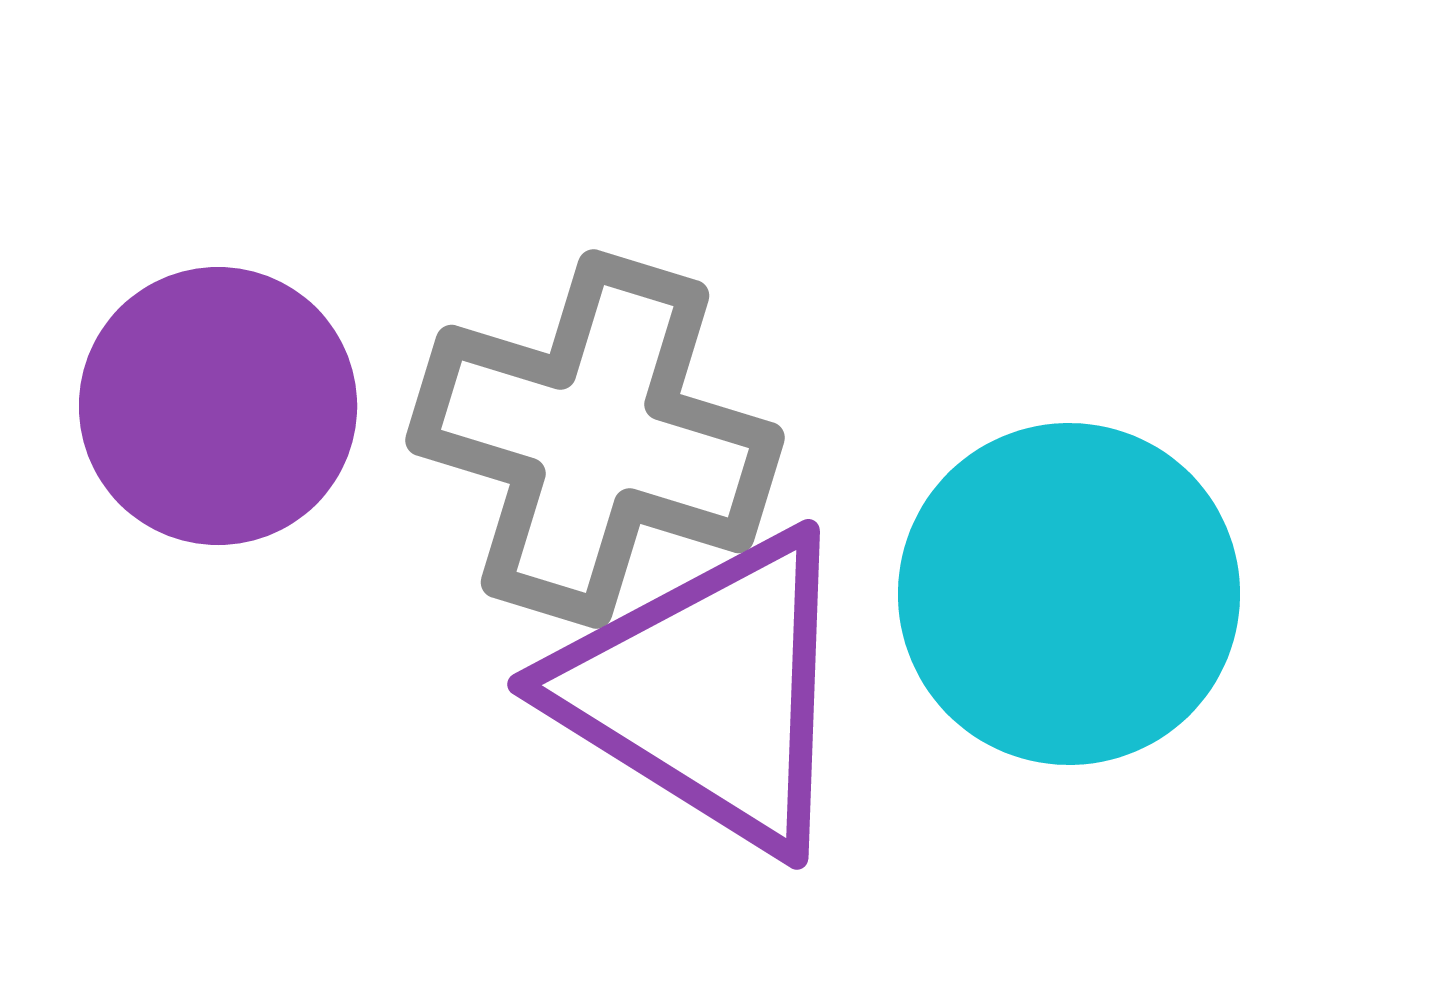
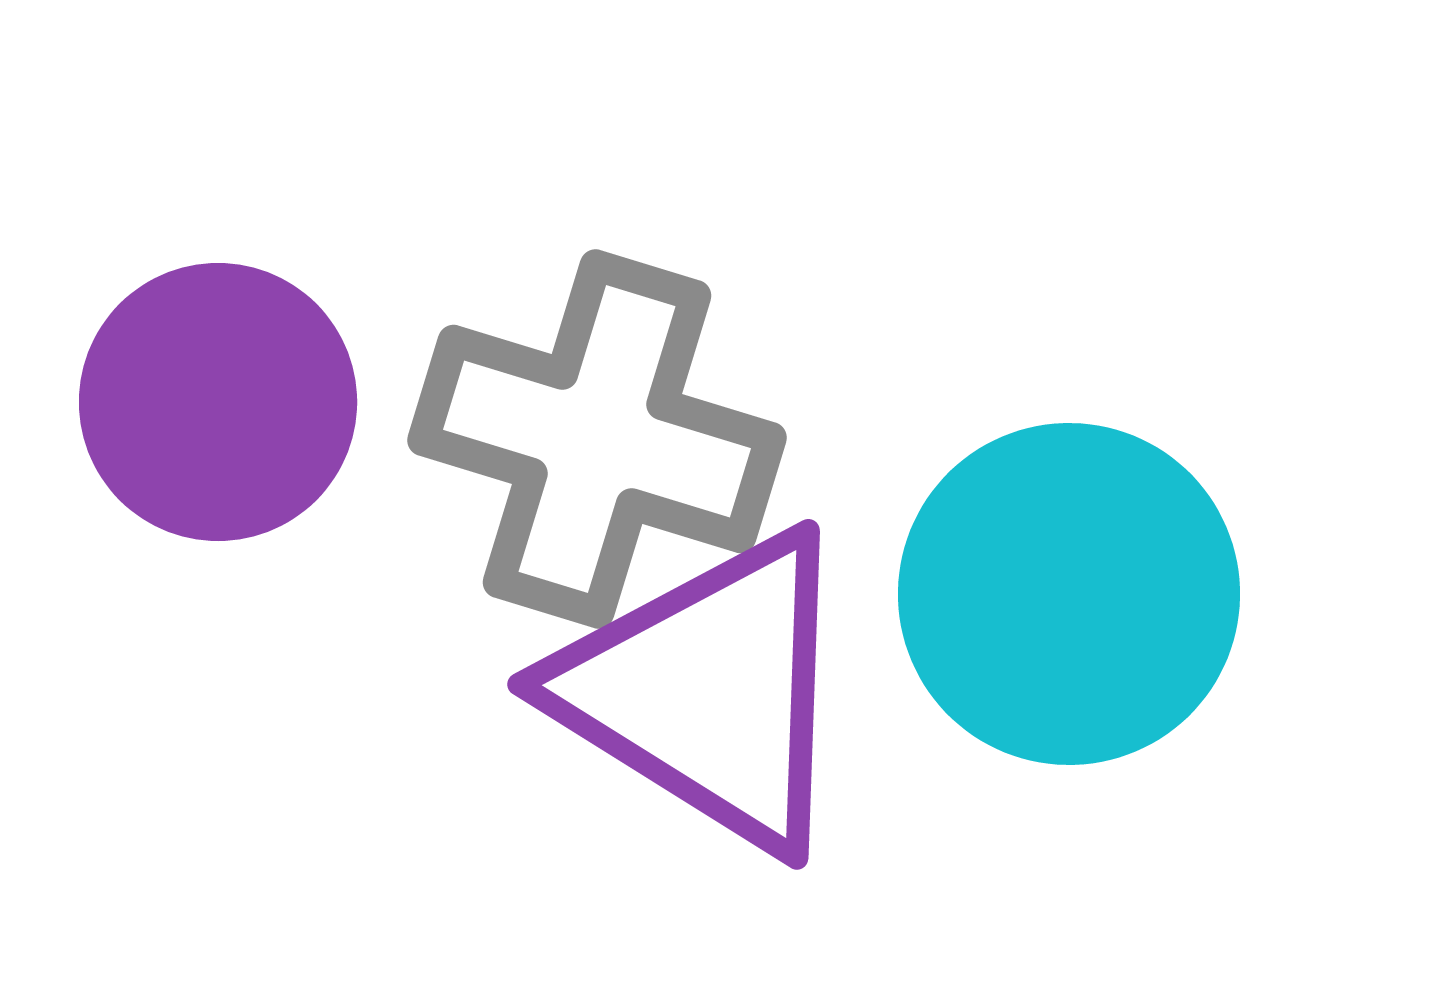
purple circle: moved 4 px up
gray cross: moved 2 px right
